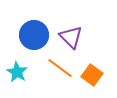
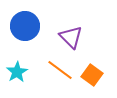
blue circle: moved 9 px left, 9 px up
orange line: moved 2 px down
cyan star: rotated 10 degrees clockwise
